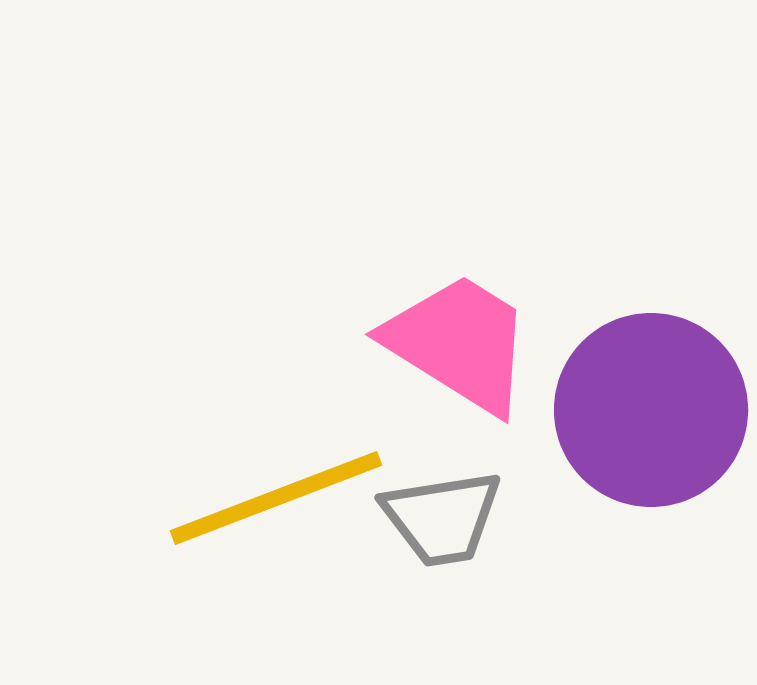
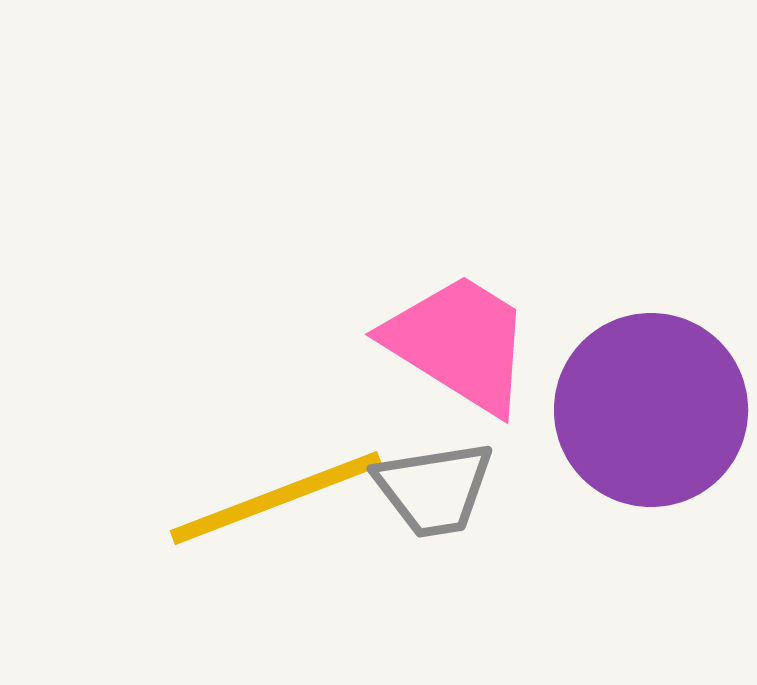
gray trapezoid: moved 8 px left, 29 px up
